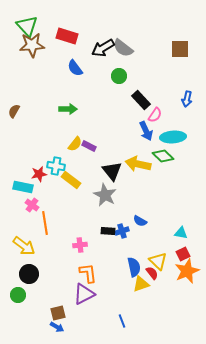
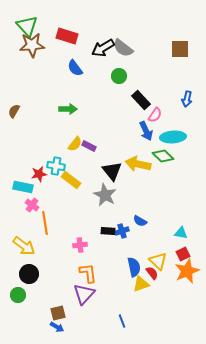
purple triangle at (84, 294): rotated 20 degrees counterclockwise
